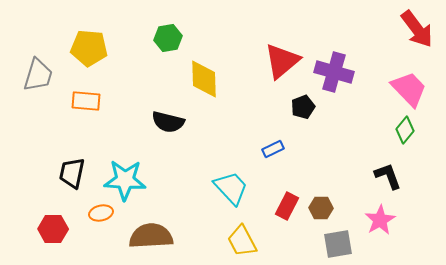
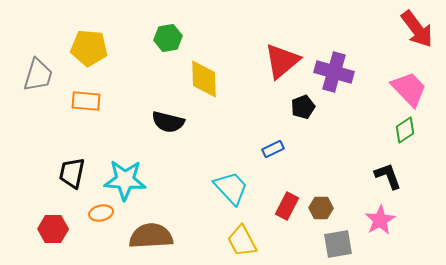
green diamond: rotated 16 degrees clockwise
